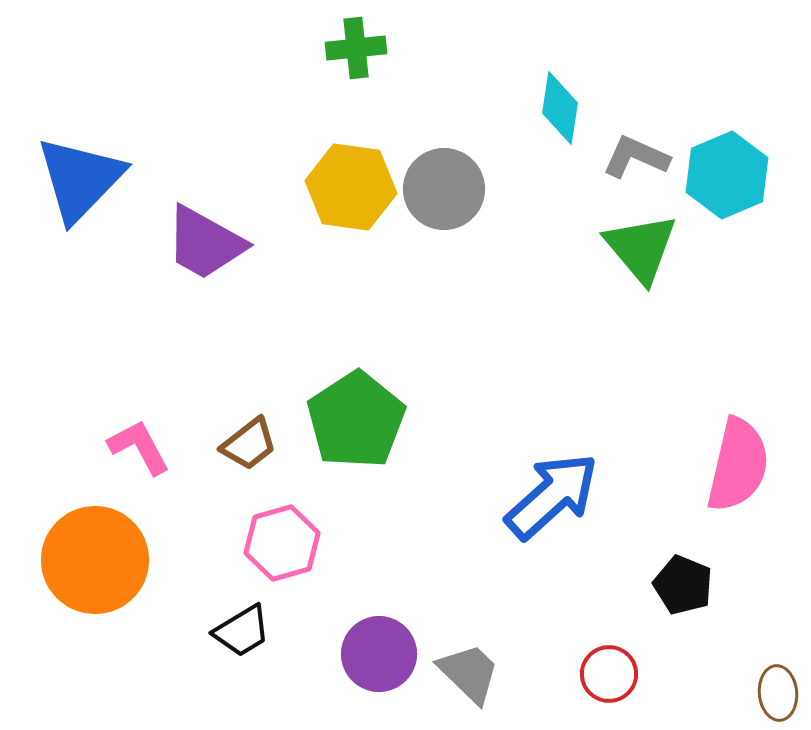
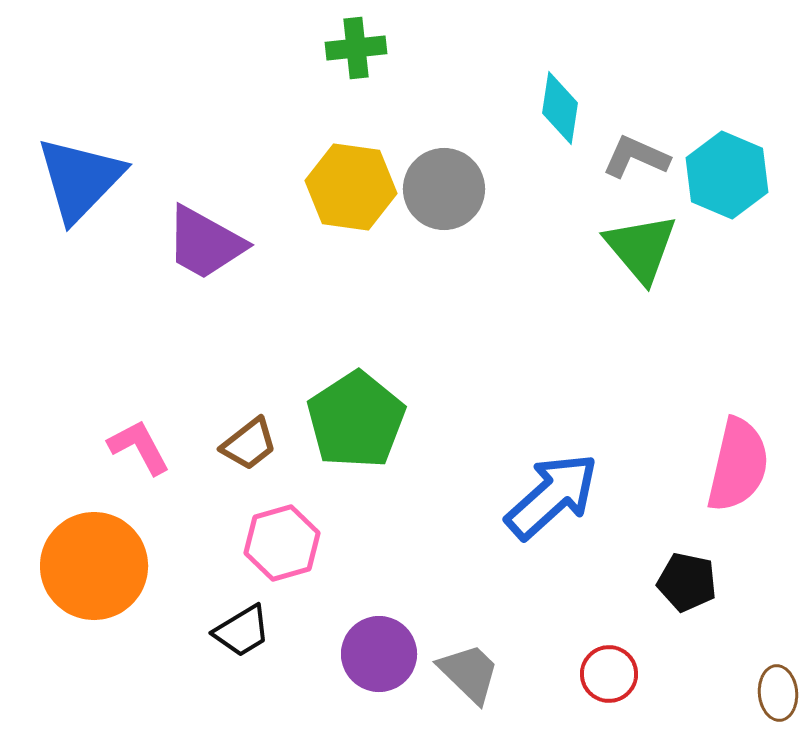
cyan hexagon: rotated 14 degrees counterclockwise
orange circle: moved 1 px left, 6 px down
black pentagon: moved 4 px right, 3 px up; rotated 10 degrees counterclockwise
